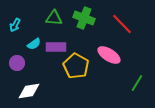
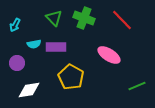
green triangle: rotated 42 degrees clockwise
red line: moved 4 px up
cyan semicircle: rotated 24 degrees clockwise
yellow pentagon: moved 5 px left, 11 px down
green line: moved 3 px down; rotated 36 degrees clockwise
white diamond: moved 1 px up
